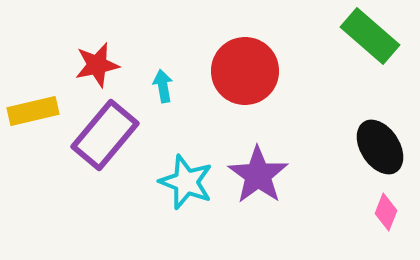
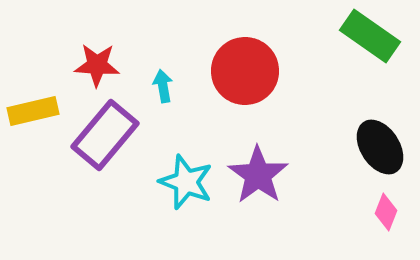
green rectangle: rotated 6 degrees counterclockwise
red star: rotated 15 degrees clockwise
